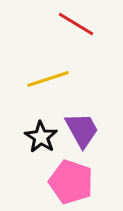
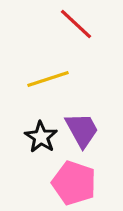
red line: rotated 12 degrees clockwise
pink pentagon: moved 3 px right, 1 px down
